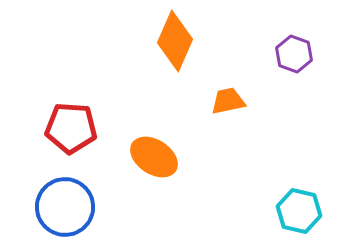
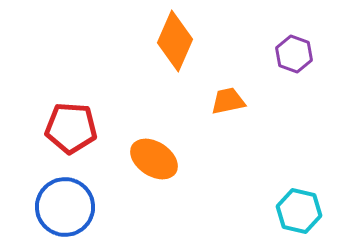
orange ellipse: moved 2 px down
